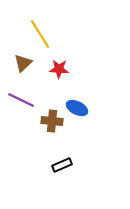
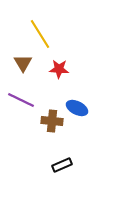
brown triangle: rotated 18 degrees counterclockwise
